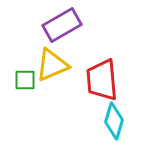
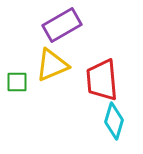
green square: moved 8 px left, 2 px down
